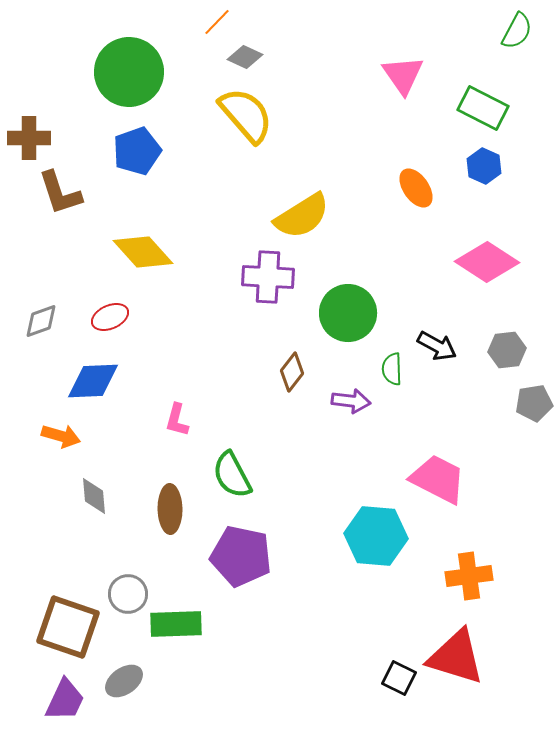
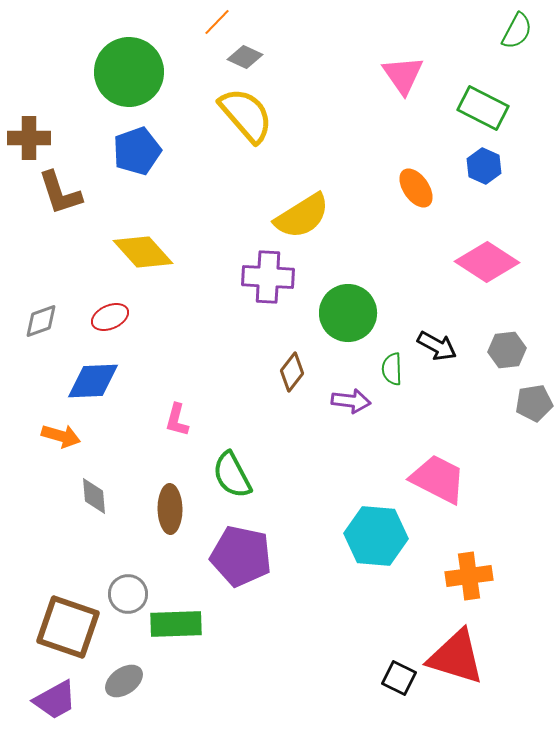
purple trapezoid at (65, 700): moved 10 px left; rotated 36 degrees clockwise
